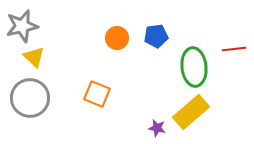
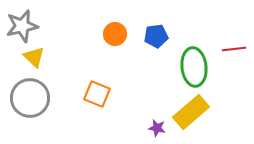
orange circle: moved 2 px left, 4 px up
